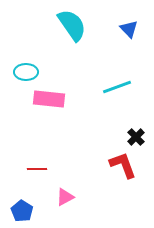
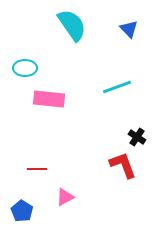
cyan ellipse: moved 1 px left, 4 px up
black cross: moved 1 px right; rotated 12 degrees counterclockwise
